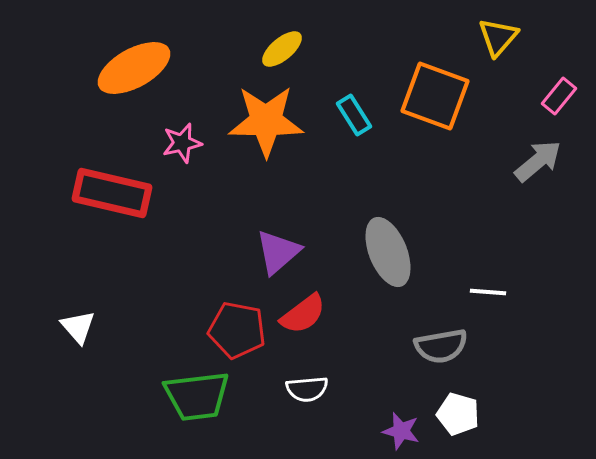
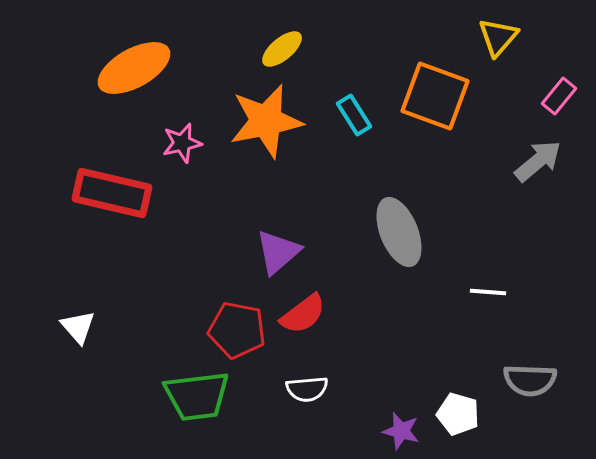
orange star: rotated 12 degrees counterclockwise
gray ellipse: moved 11 px right, 20 px up
gray semicircle: moved 89 px right, 34 px down; rotated 12 degrees clockwise
